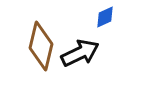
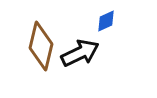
blue diamond: moved 1 px right, 4 px down
